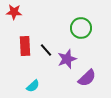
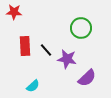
purple star: rotated 30 degrees clockwise
